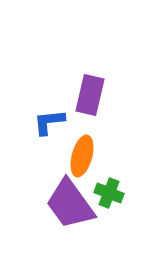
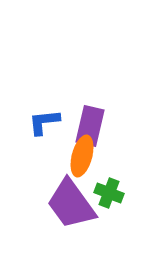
purple rectangle: moved 31 px down
blue L-shape: moved 5 px left
purple trapezoid: moved 1 px right
